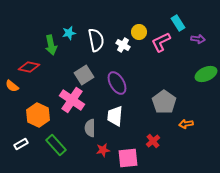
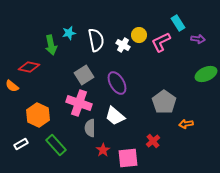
yellow circle: moved 3 px down
pink cross: moved 7 px right, 3 px down; rotated 15 degrees counterclockwise
white trapezoid: rotated 55 degrees counterclockwise
red star: rotated 24 degrees counterclockwise
